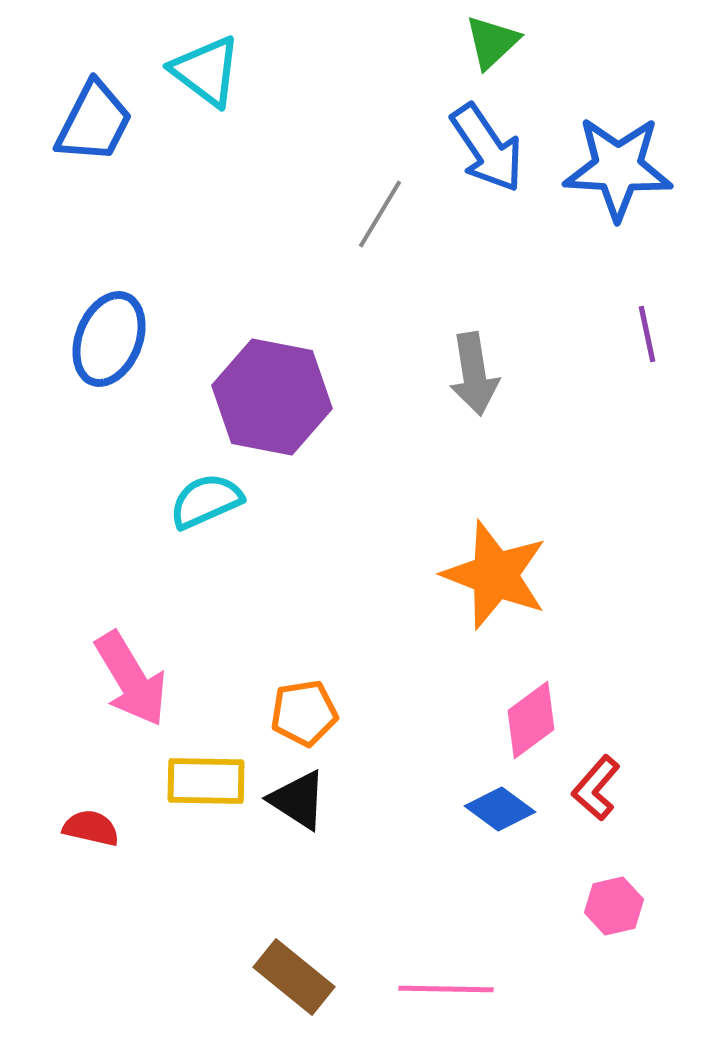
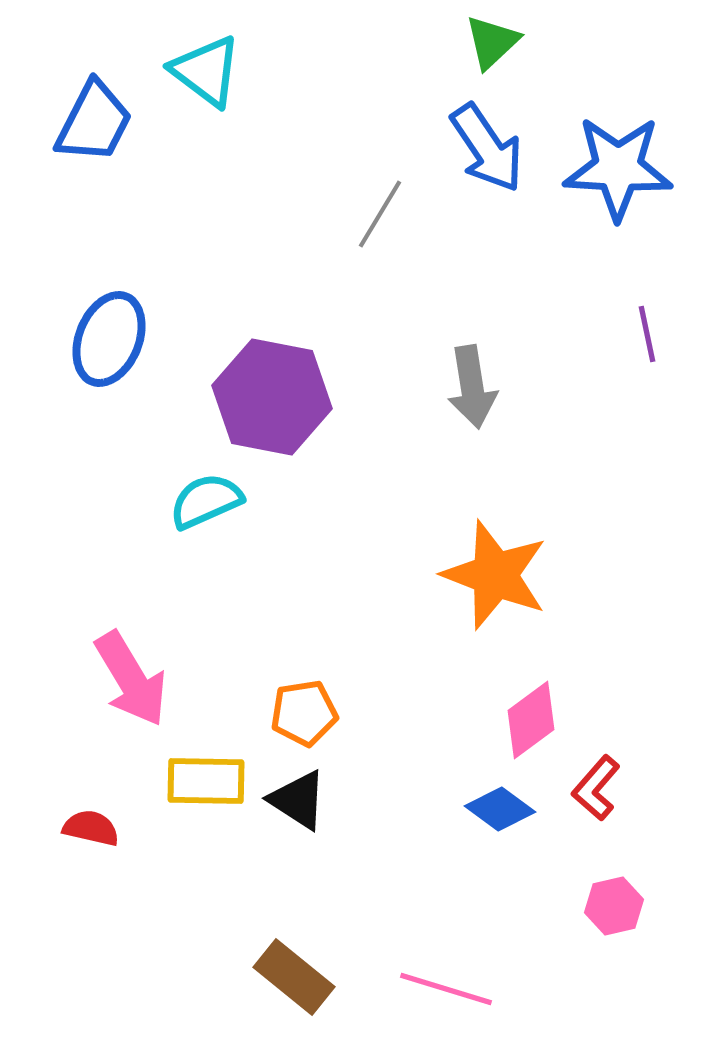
gray arrow: moved 2 px left, 13 px down
pink line: rotated 16 degrees clockwise
